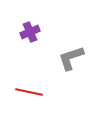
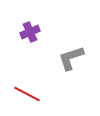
red line: moved 2 px left, 2 px down; rotated 16 degrees clockwise
